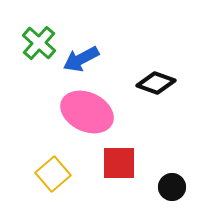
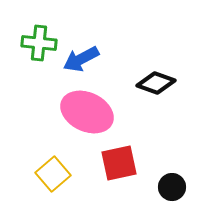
green cross: rotated 36 degrees counterclockwise
red square: rotated 12 degrees counterclockwise
